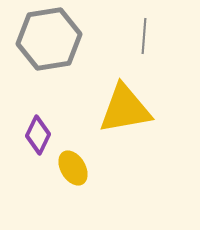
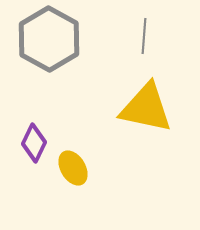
gray hexagon: rotated 22 degrees counterclockwise
yellow triangle: moved 21 px right, 1 px up; rotated 22 degrees clockwise
purple diamond: moved 4 px left, 8 px down
